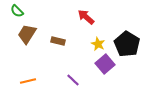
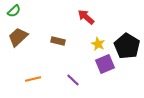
green semicircle: moved 3 px left; rotated 88 degrees counterclockwise
brown trapezoid: moved 9 px left, 3 px down; rotated 15 degrees clockwise
black pentagon: moved 2 px down
purple square: rotated 18 degrees clockwise
orange line: moved 5 px right, 2 px up
